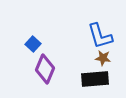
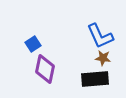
blue L-shape: rotated 8 degrees counterclockwise
blue square: rotated 14 degrees clockwise
purple diamond: rotated 12 degrees counterclockwise
